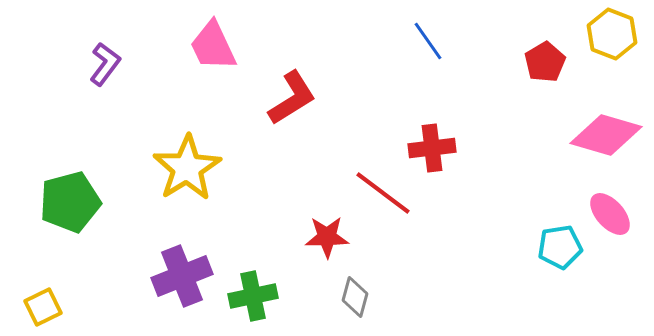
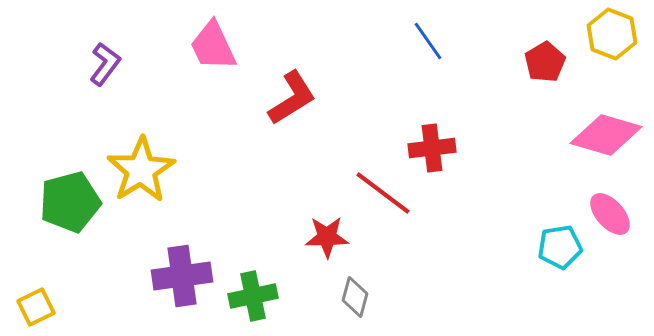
yellow star: moved 46 px left, 2 px down
purple cross: rotated 14 degrees clockwise
yellow square: moved 7 px left
